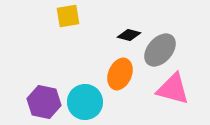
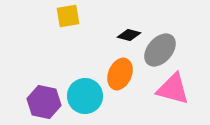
cyan circle: moved 6 px up
